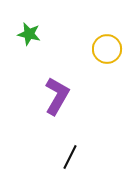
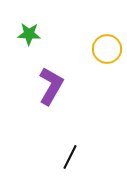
green star: rotated 10 degrees counterclockwise
purple L-shape: moved 6 px left, 10 px up
